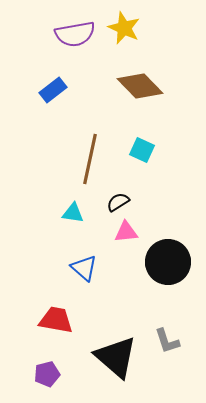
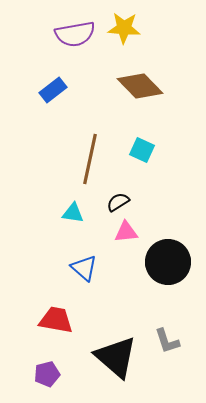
yellow star: rotated 20 degrees counterclockwise
